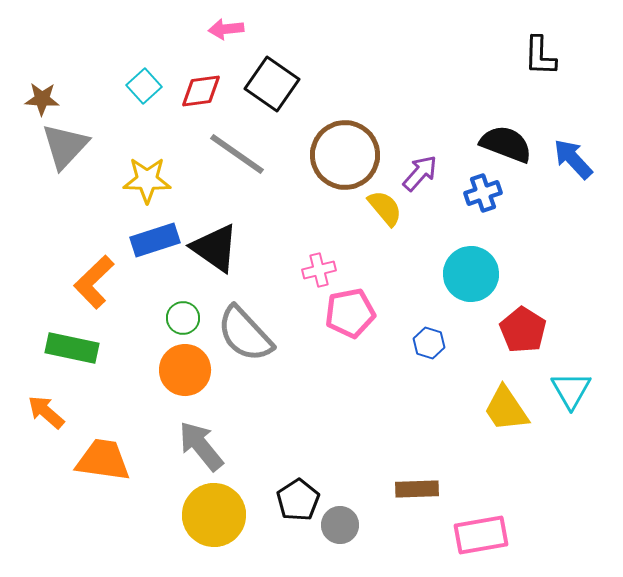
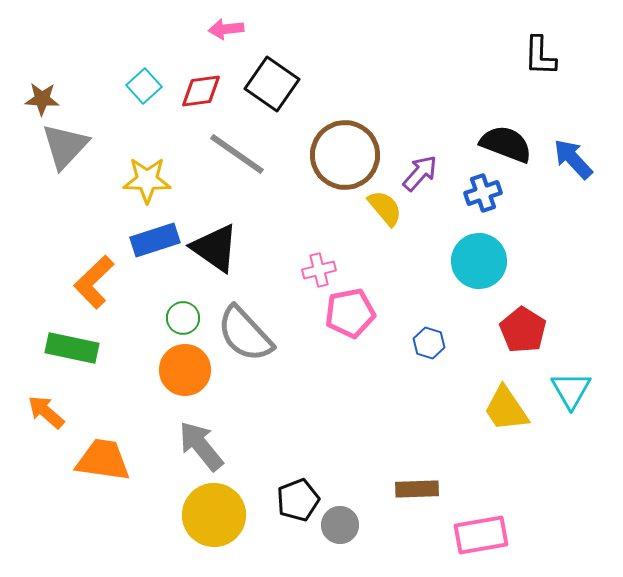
cyan circle: moved 8 px right, 13 px up
black pentagon: rotated 12 degrees clockwise
